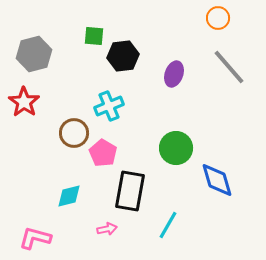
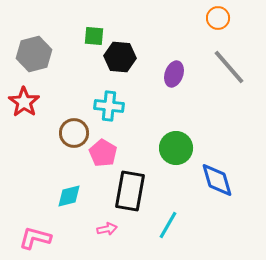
black hexagon: moved 3 px left, 1 px down; rotated 12 degrees clockwise
cyan cross: rotated 28 degrees clockwise
